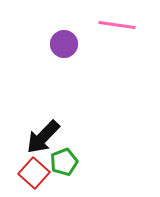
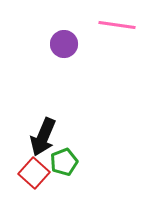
black arrow: rotated 21 degrees counterclockwise
